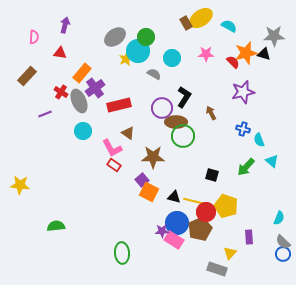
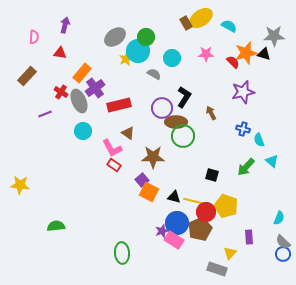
purple star at (162, 231): rotated 16 degrees counterclockwise
